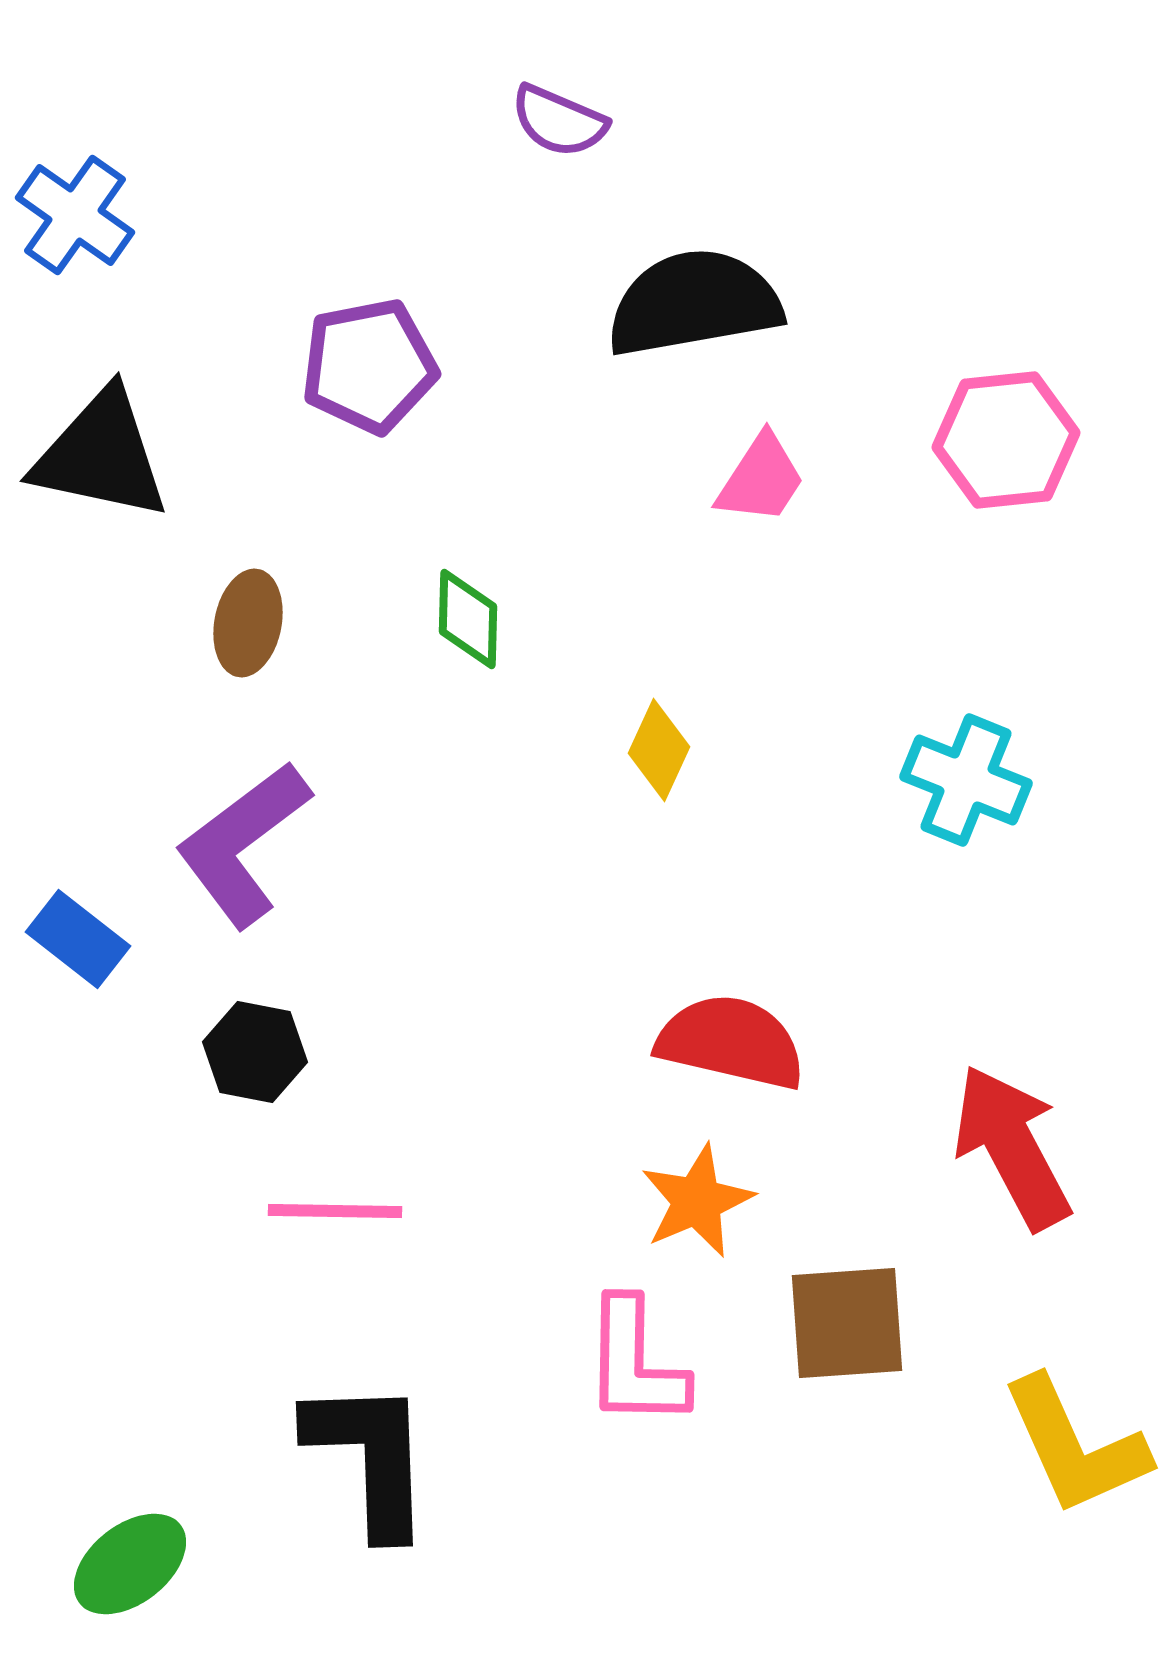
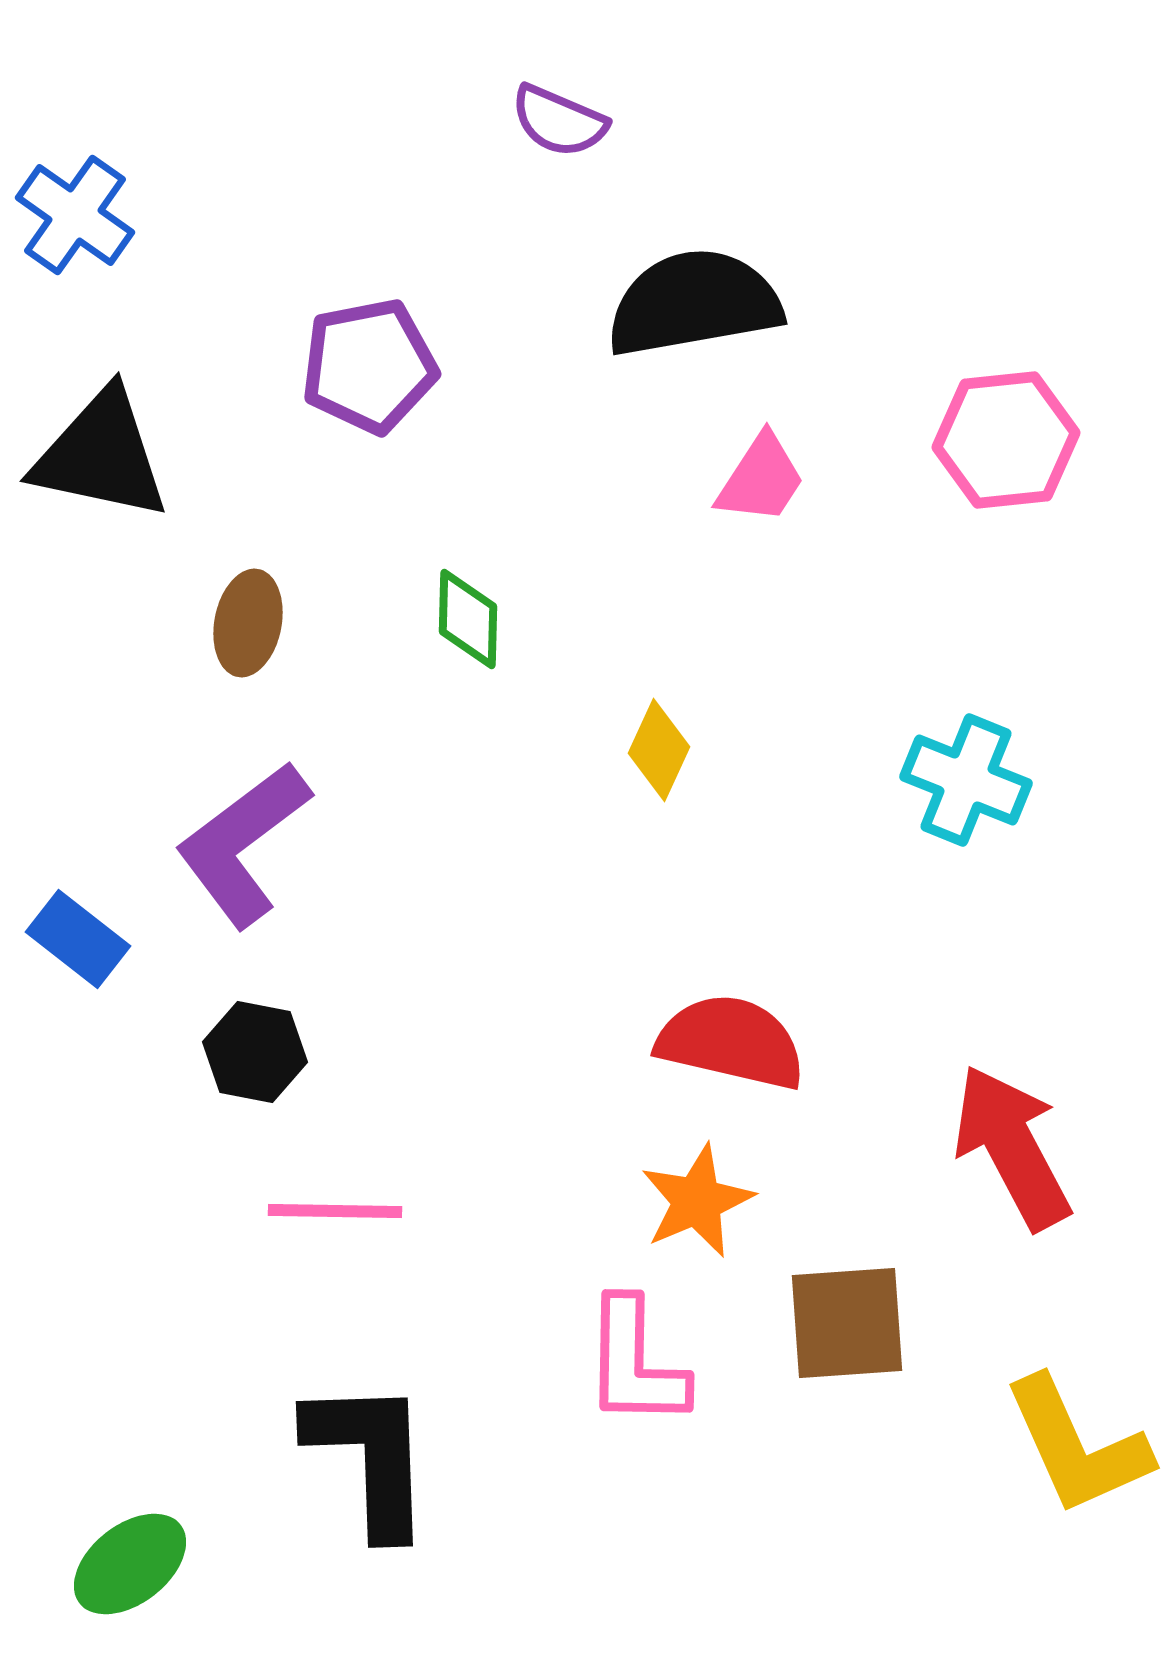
yellow L-shape: moved 2 px right
